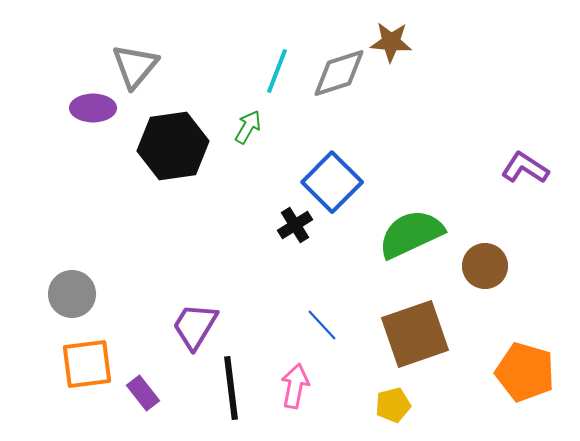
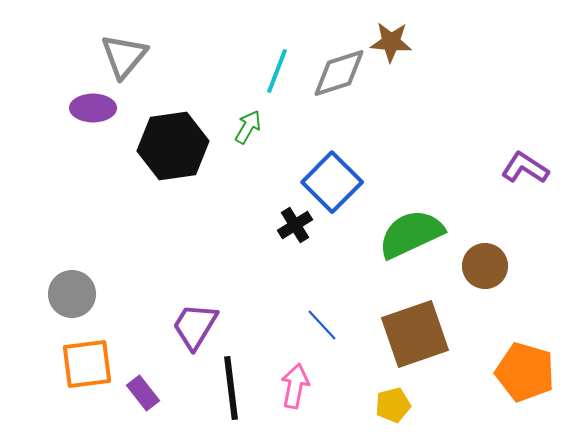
gray triangle: moved 11 px left, 10 px up
